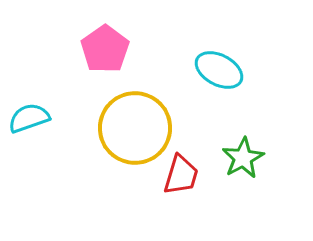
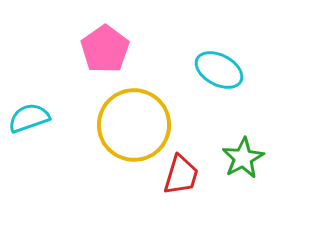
yellow circle: moved 1 px left, 3 px up
